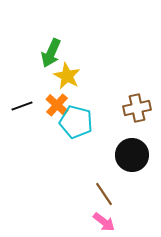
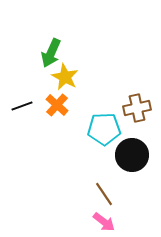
yellow star: moved 2 px left, 1 px down
cyan pentagon: moved 28 px right, 7 px down; rotated 16 degrees counterclockwise
